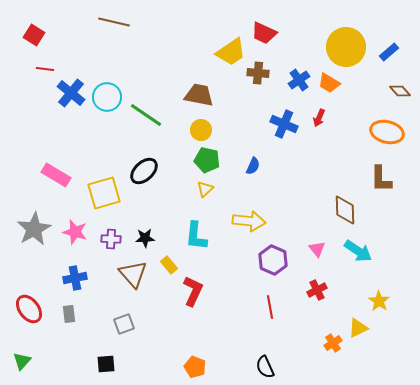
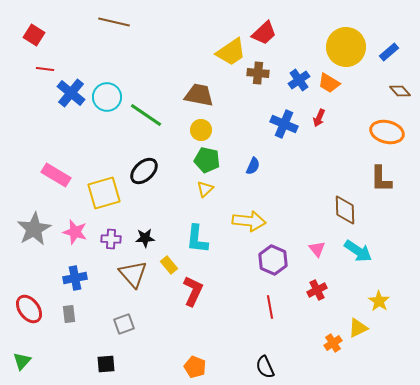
red trapezoid at (264, 33): rotated 68 degrees counterclockwise
cyan L-shape at (196, 236): moved 1 px right, 3 px down
